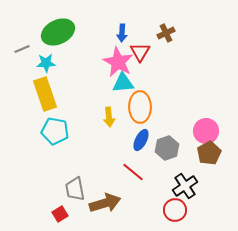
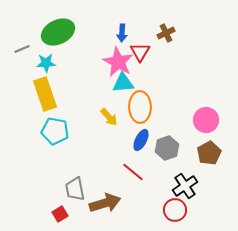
yellow arrow: rotated 36 degrees counterclockwise
pink circle: moved 11 px up
